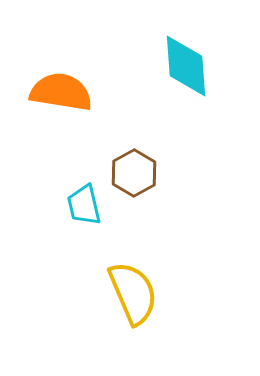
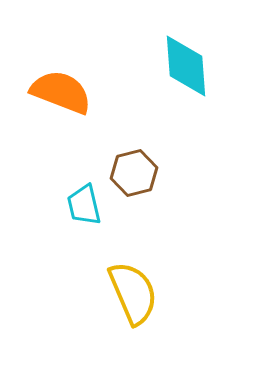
orange semicircle: rotated 12 degrees clockwise
brown hexagon: rotated 15 degrees clockwise
